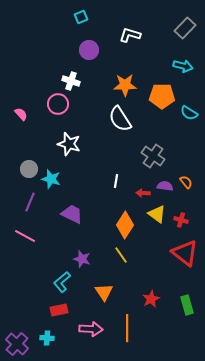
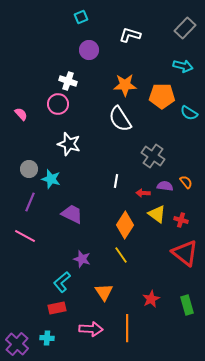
white cross: moved 3 px left
red rectangle: moved 2 px left, 2 px up
